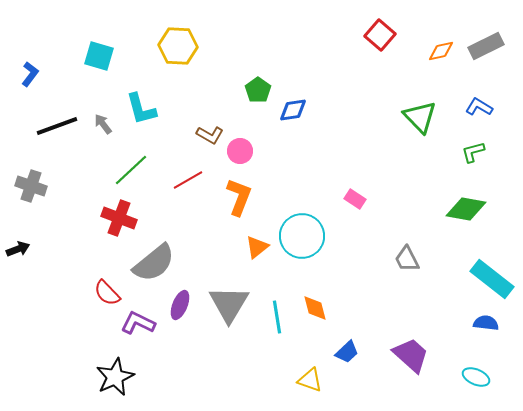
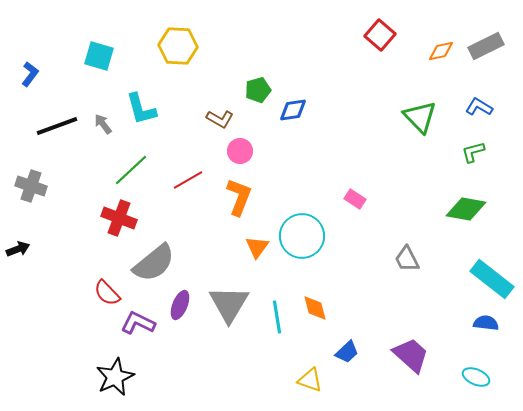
green pentagon at (258, 90): rotated 20 degrees clockwise
brown L-shape at (210, 135): moved 10 px right, 16 px up
orange triangle at (257, 247): rotated 15 degrees counterclockwise
